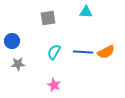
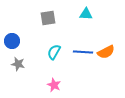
cyan triangle: moved 2 px down
gray star: rotated 16 degrees clockwise
